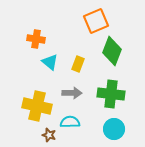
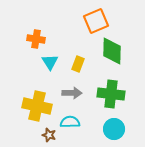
green diamond: rotated 20 degrees counterclockwise
cyan triangle: rotated 18 degrees clockwise
